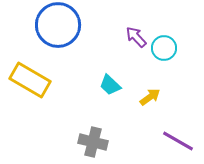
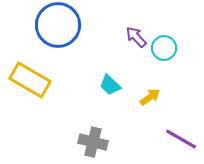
purple line: moved 3 px right, 2 px up
